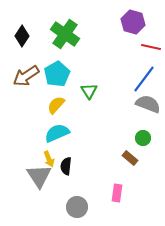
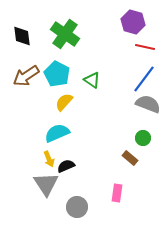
black diamond: rotated 40 degrees counterclockwise
red line: moved 6 px left
cyan pentagon: rotated 15 degrees counterclockwise
green triangle: moved 3 px right, 11 px up; rotated 24 degrees counterclockwise
yellow semicircle: moved 8 px right, 3 px up
black semicircle: rotated 60 degrees clockwise
gray triangle: moved 7 px right, 8 px down
